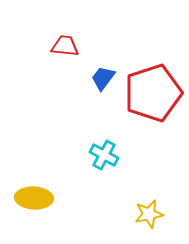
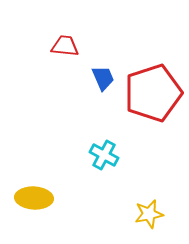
blue trapezoid: rotated 120 degrees clockwise
